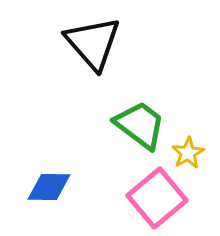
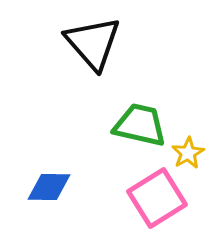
green trapezoid: rotated 24 degrees counterclockwise
pink square: rotated 8 degrees clockwise
